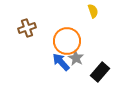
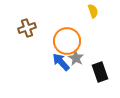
black rectangle: rotated 60 degrees counterclockwise
